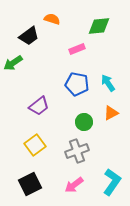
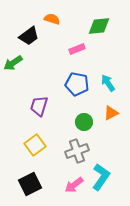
purple trapezoid: rotated 145 degrees clockwise
cyan L-shape: moved 11 px left, 5 px up
